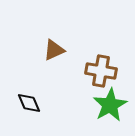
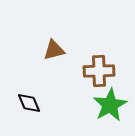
brown triangle: rotated 10 degrees clockwise
brown cross: moved 2 px left; rotated 12 degrees counterclockwise
